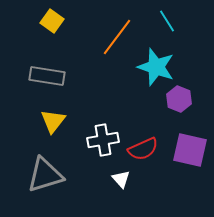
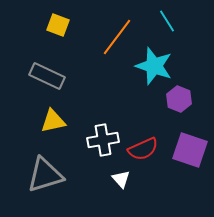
yellow square: moved 6 px right, 4 px down; rotated 15 degrees counterclockwise
cyan star: moved 2 px left, 1 px up
gray rectangle: rotated 16 degrees clockwise
yellow triangle: rotated 40 degrees clockwise
purple square: rotated 6 degrees clockwise
